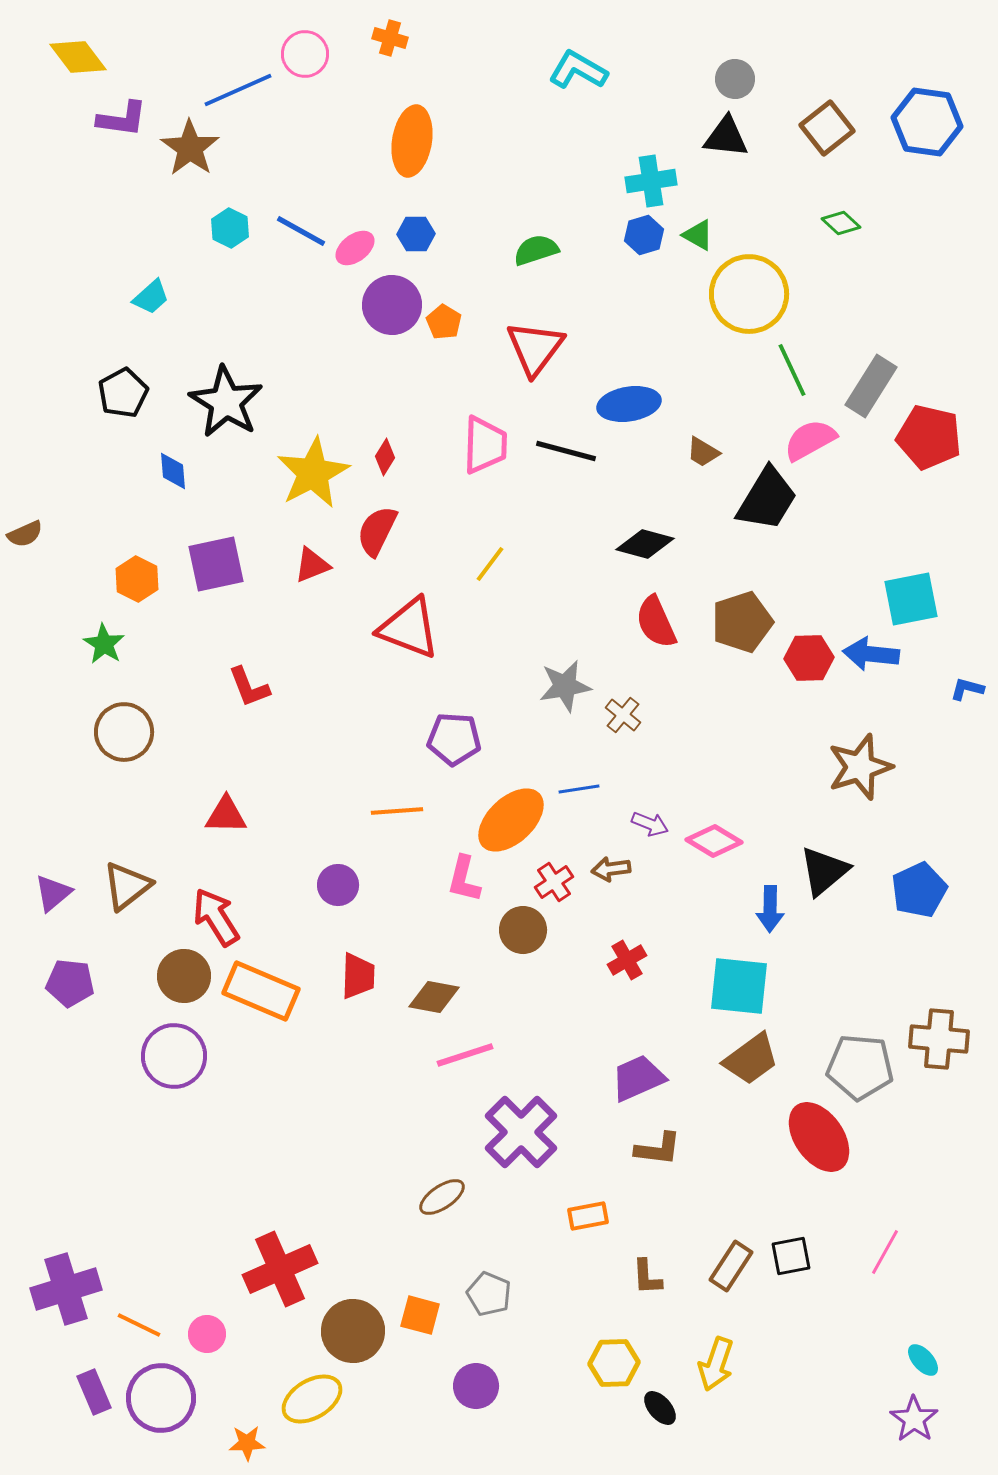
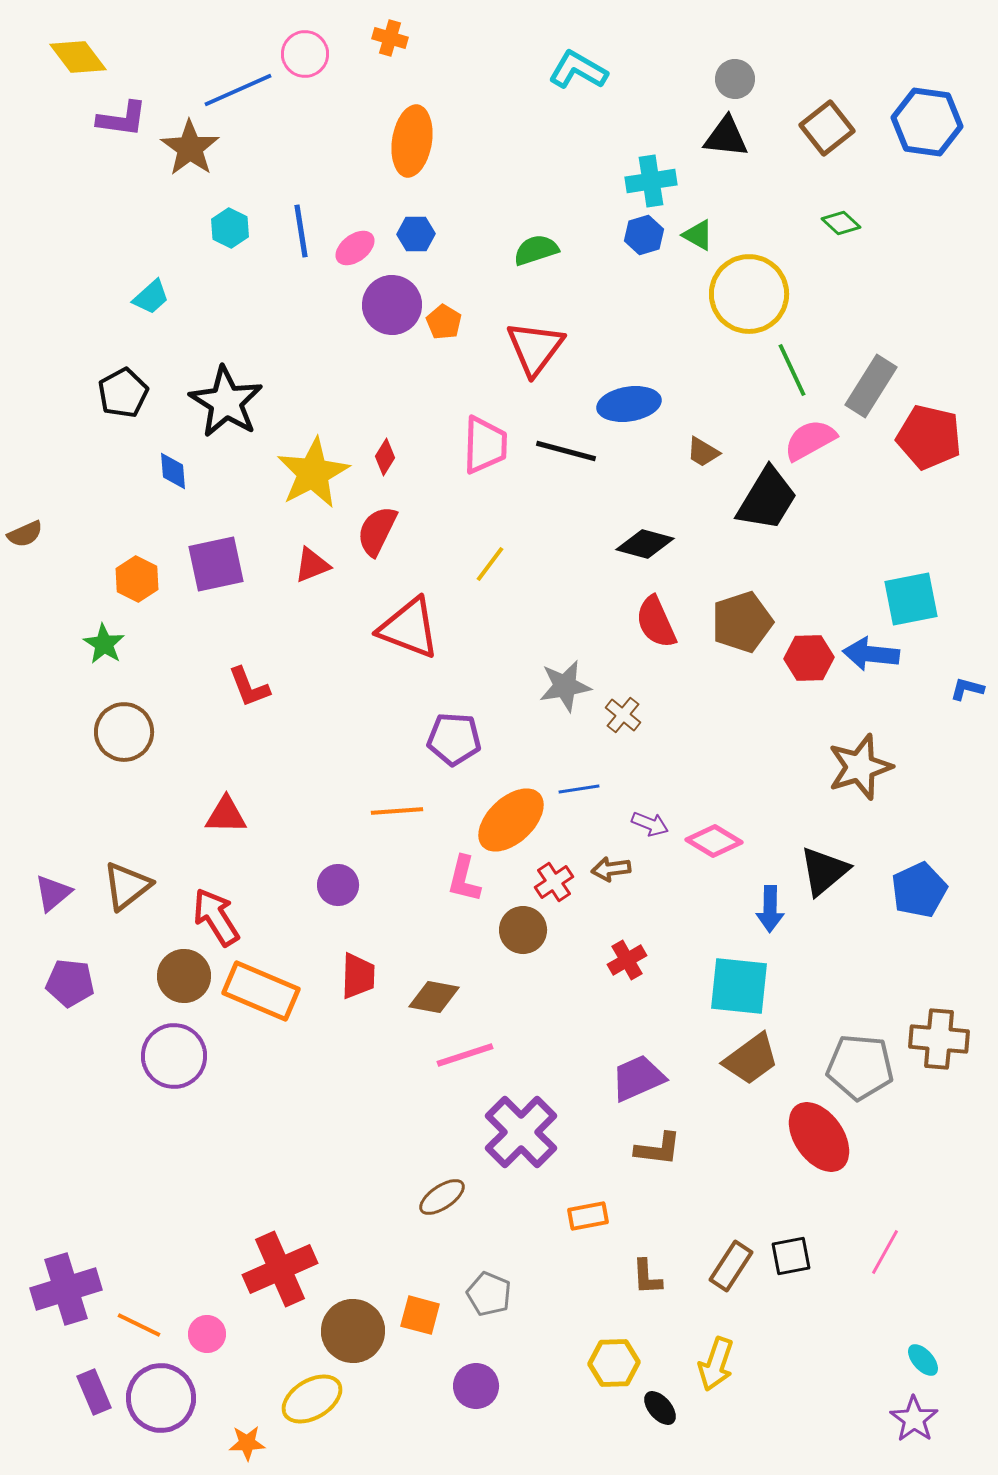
blue line at (301, 231): rotated 52 degrees clockwise
